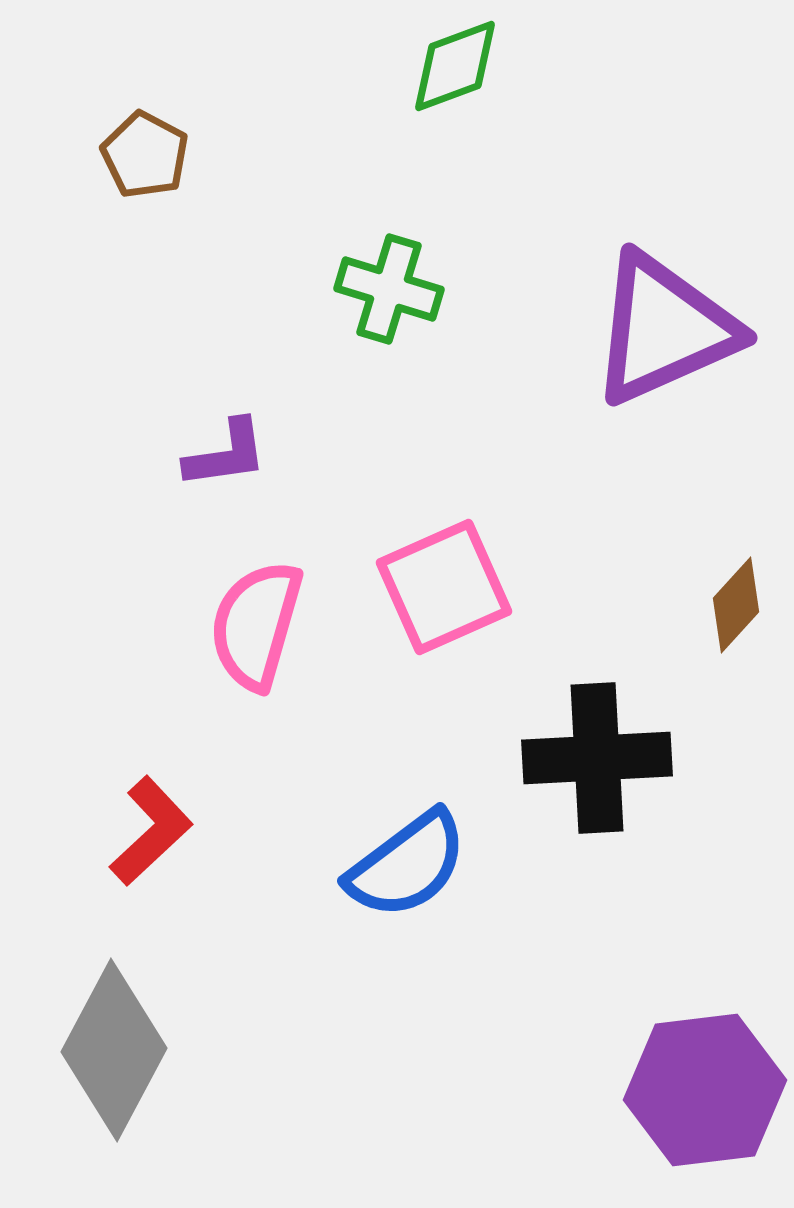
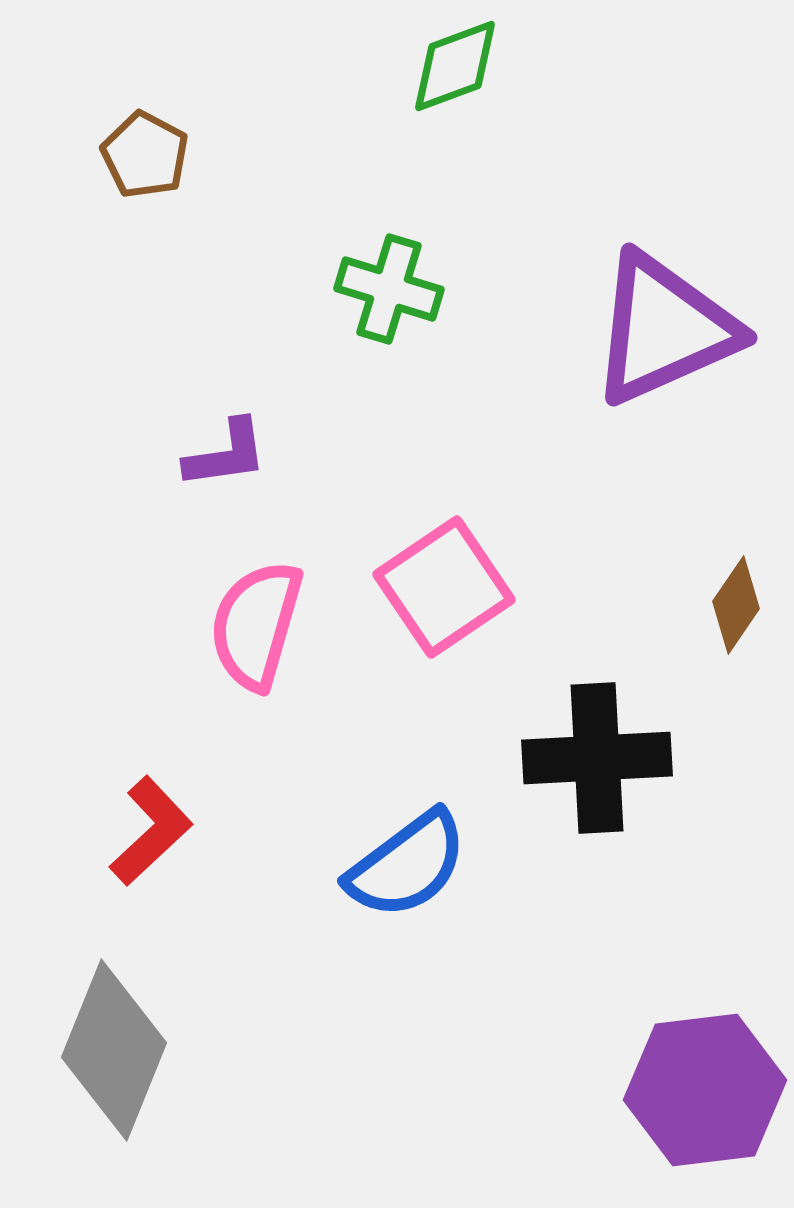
pink square: rotated 10 degrees counterclockwise
brown diamond: rotated 8 degrees counterclockwise
gray diamond: rotated 6 degrees counterclockwise
